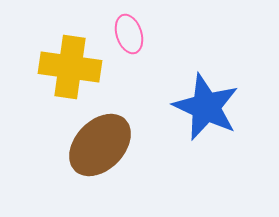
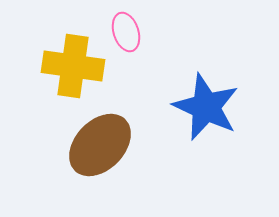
pink ellipse: moved 3 px left, 2 px up
yellow cross: moved 3 px right, 1 px up
